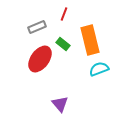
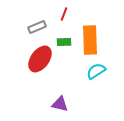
orange rectangle: rotated 12 degrees clockwise
green rectangle: moved 1 px right, 2 px up; rotated 40 degrees counterclockwise
cyan semicircle: moved 3 px left, 2 px down; rotated 12 degrees counterclockwise
purple triangle: rotated 36 degrees counterclockwise
